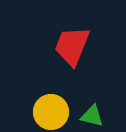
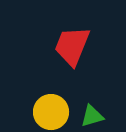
green triangle: rotated 30 degrees counterclockwise
